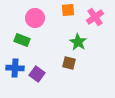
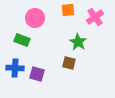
purple square: rotated 21 degrees counterclockwise
